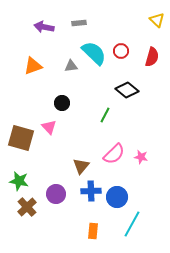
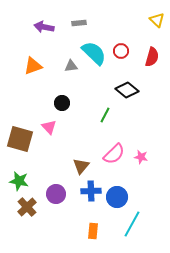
brown square: moved 1 px left, 1 px down
